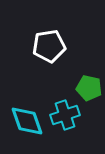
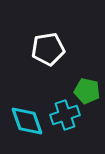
white pentagon: moved 1 px left, 3 px down
green pentagon: moved 2 px left, 3 px down
